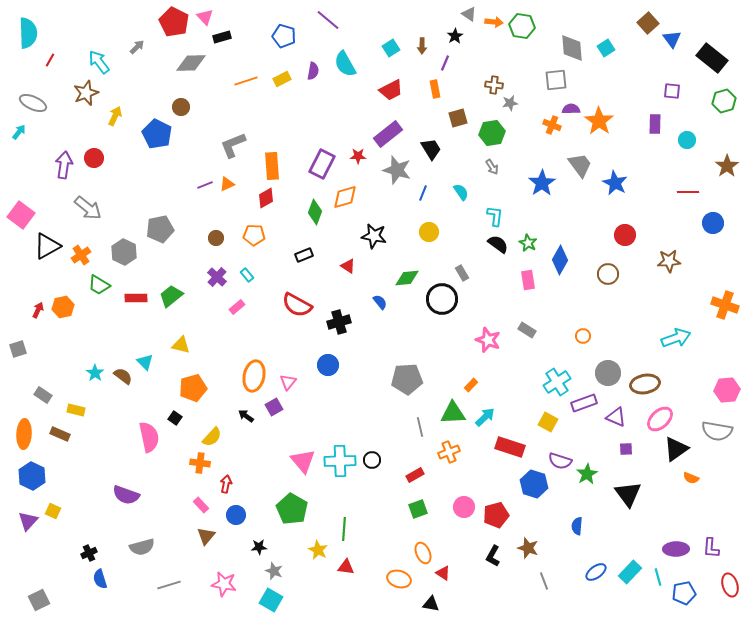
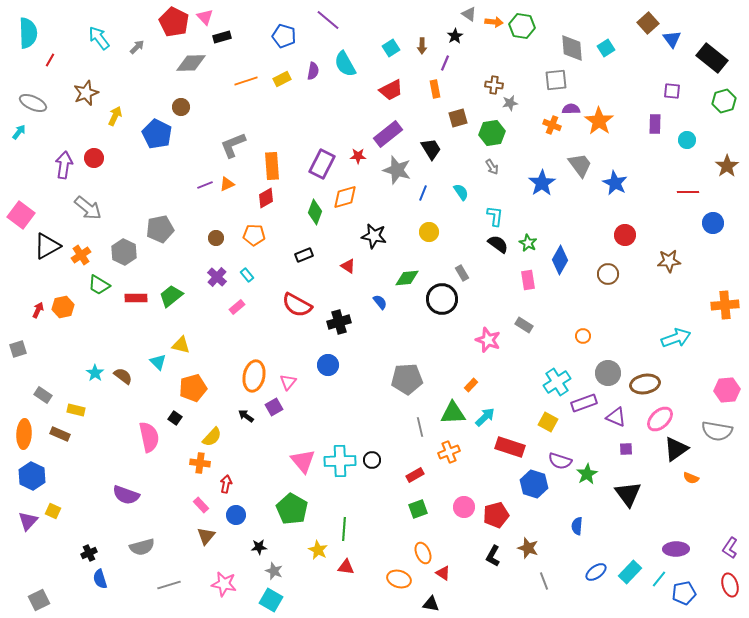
cyan arrow at (99, 62): moved 24 px up
orange cross at (725, 305): rotated 24 degrees counterclockwise
gray rectangle at (527, 330): moved 3 px left, 5 px up
cyan triangle at (145, 362): moved 13 px right
purple L-shape at (711, 548): moved 19 px right; rotated 30 degrees clockwise
cyan line at (658, 577): moved 1 px right, 2 px down; rotated 54 degrees clockwise
